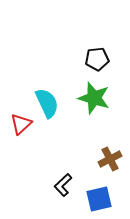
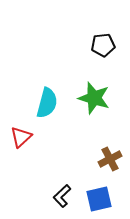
black pentagon: moved 6 px right, 14 px up
cyan semicircle: rotated 40 degrees clockwise
red triangle: moved 13 px down
black L-shape: moved 1 px left, 11 px down
